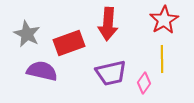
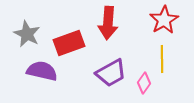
red arrow: moved 1 px up
purple trapezoid: rotated 16 degrees counterclockwise
